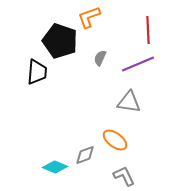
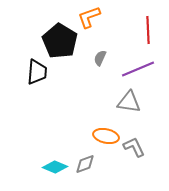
black pentagon: rotated 12 degrees clockwise
purple line: moved 5 px down
orange ellipse: moved 9 px left, 4 px up; rotated 25 degrees counterclockwise
gray diamond: moved 9 px down
gray L-shape: moved 10 px right, 29 px up
